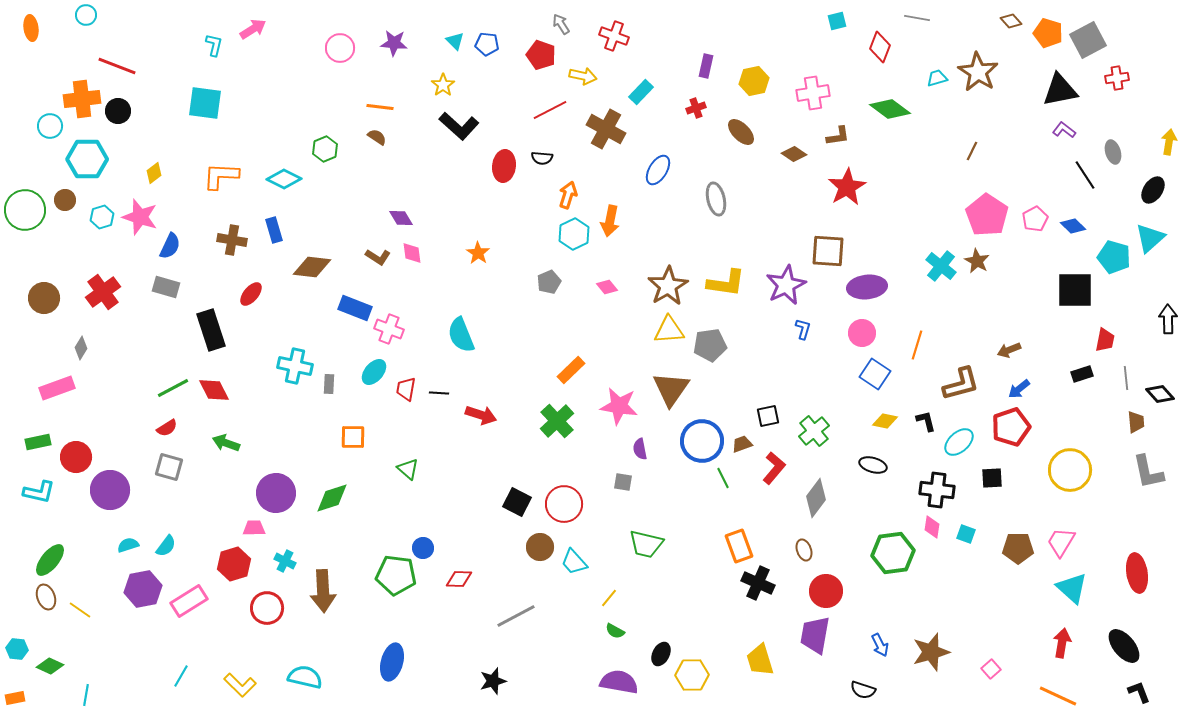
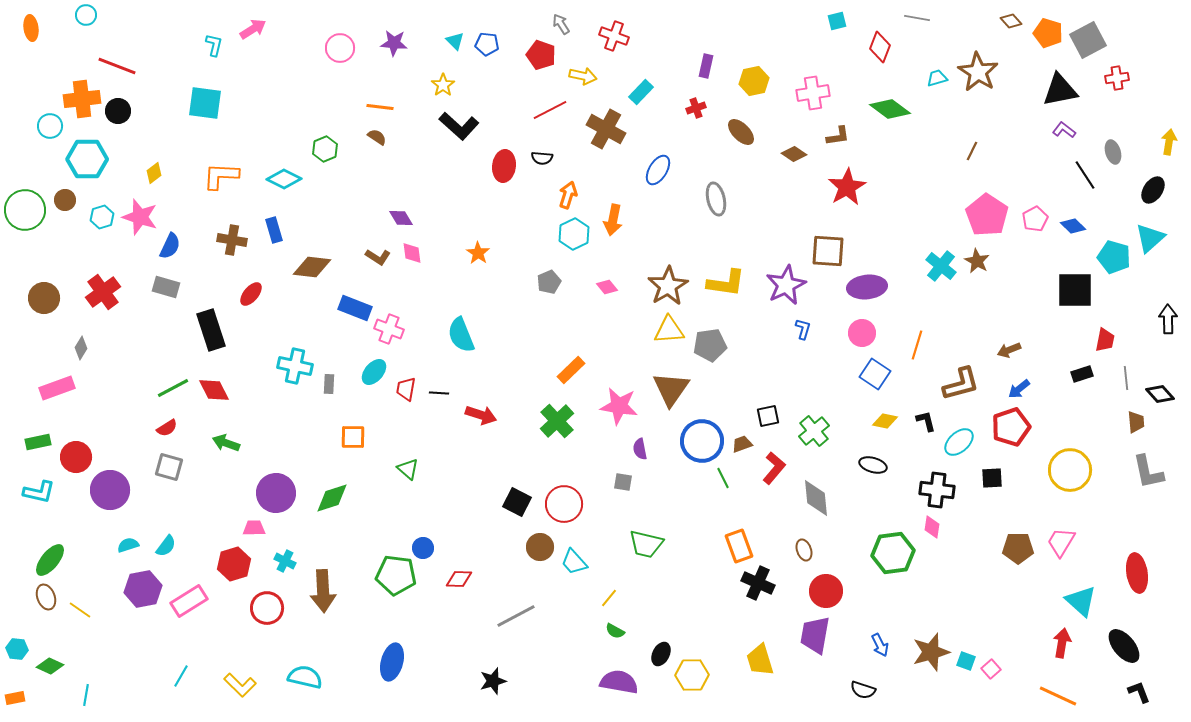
orange arrow at (610, 221): moved 3 px right, 1 px up
gray diamond at (816, 498): rotated 42 degrees counterclockwise
cyan square at (966, 534): moved 127 px down
cyan triangle at (1072, 588): moved 9 px right, 13 px down
